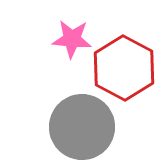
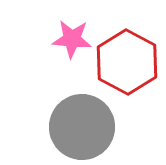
red hexagon: moved 3 px right, 6 px up
